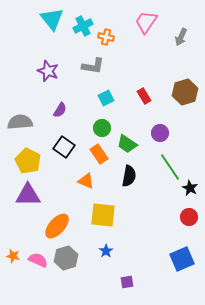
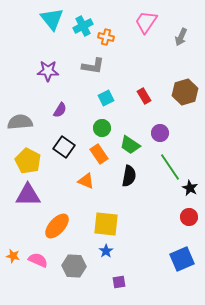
purple star: rotated 20 degrees counterclockwise
green trapezoid: moved 3 px right, 1 px down
yellow square: moved 3 px right, 9 px down
gray hexagon: moved 8 px right, 8 px down; rotated 20 degrees clockwise
purple square: moved 8 px left
